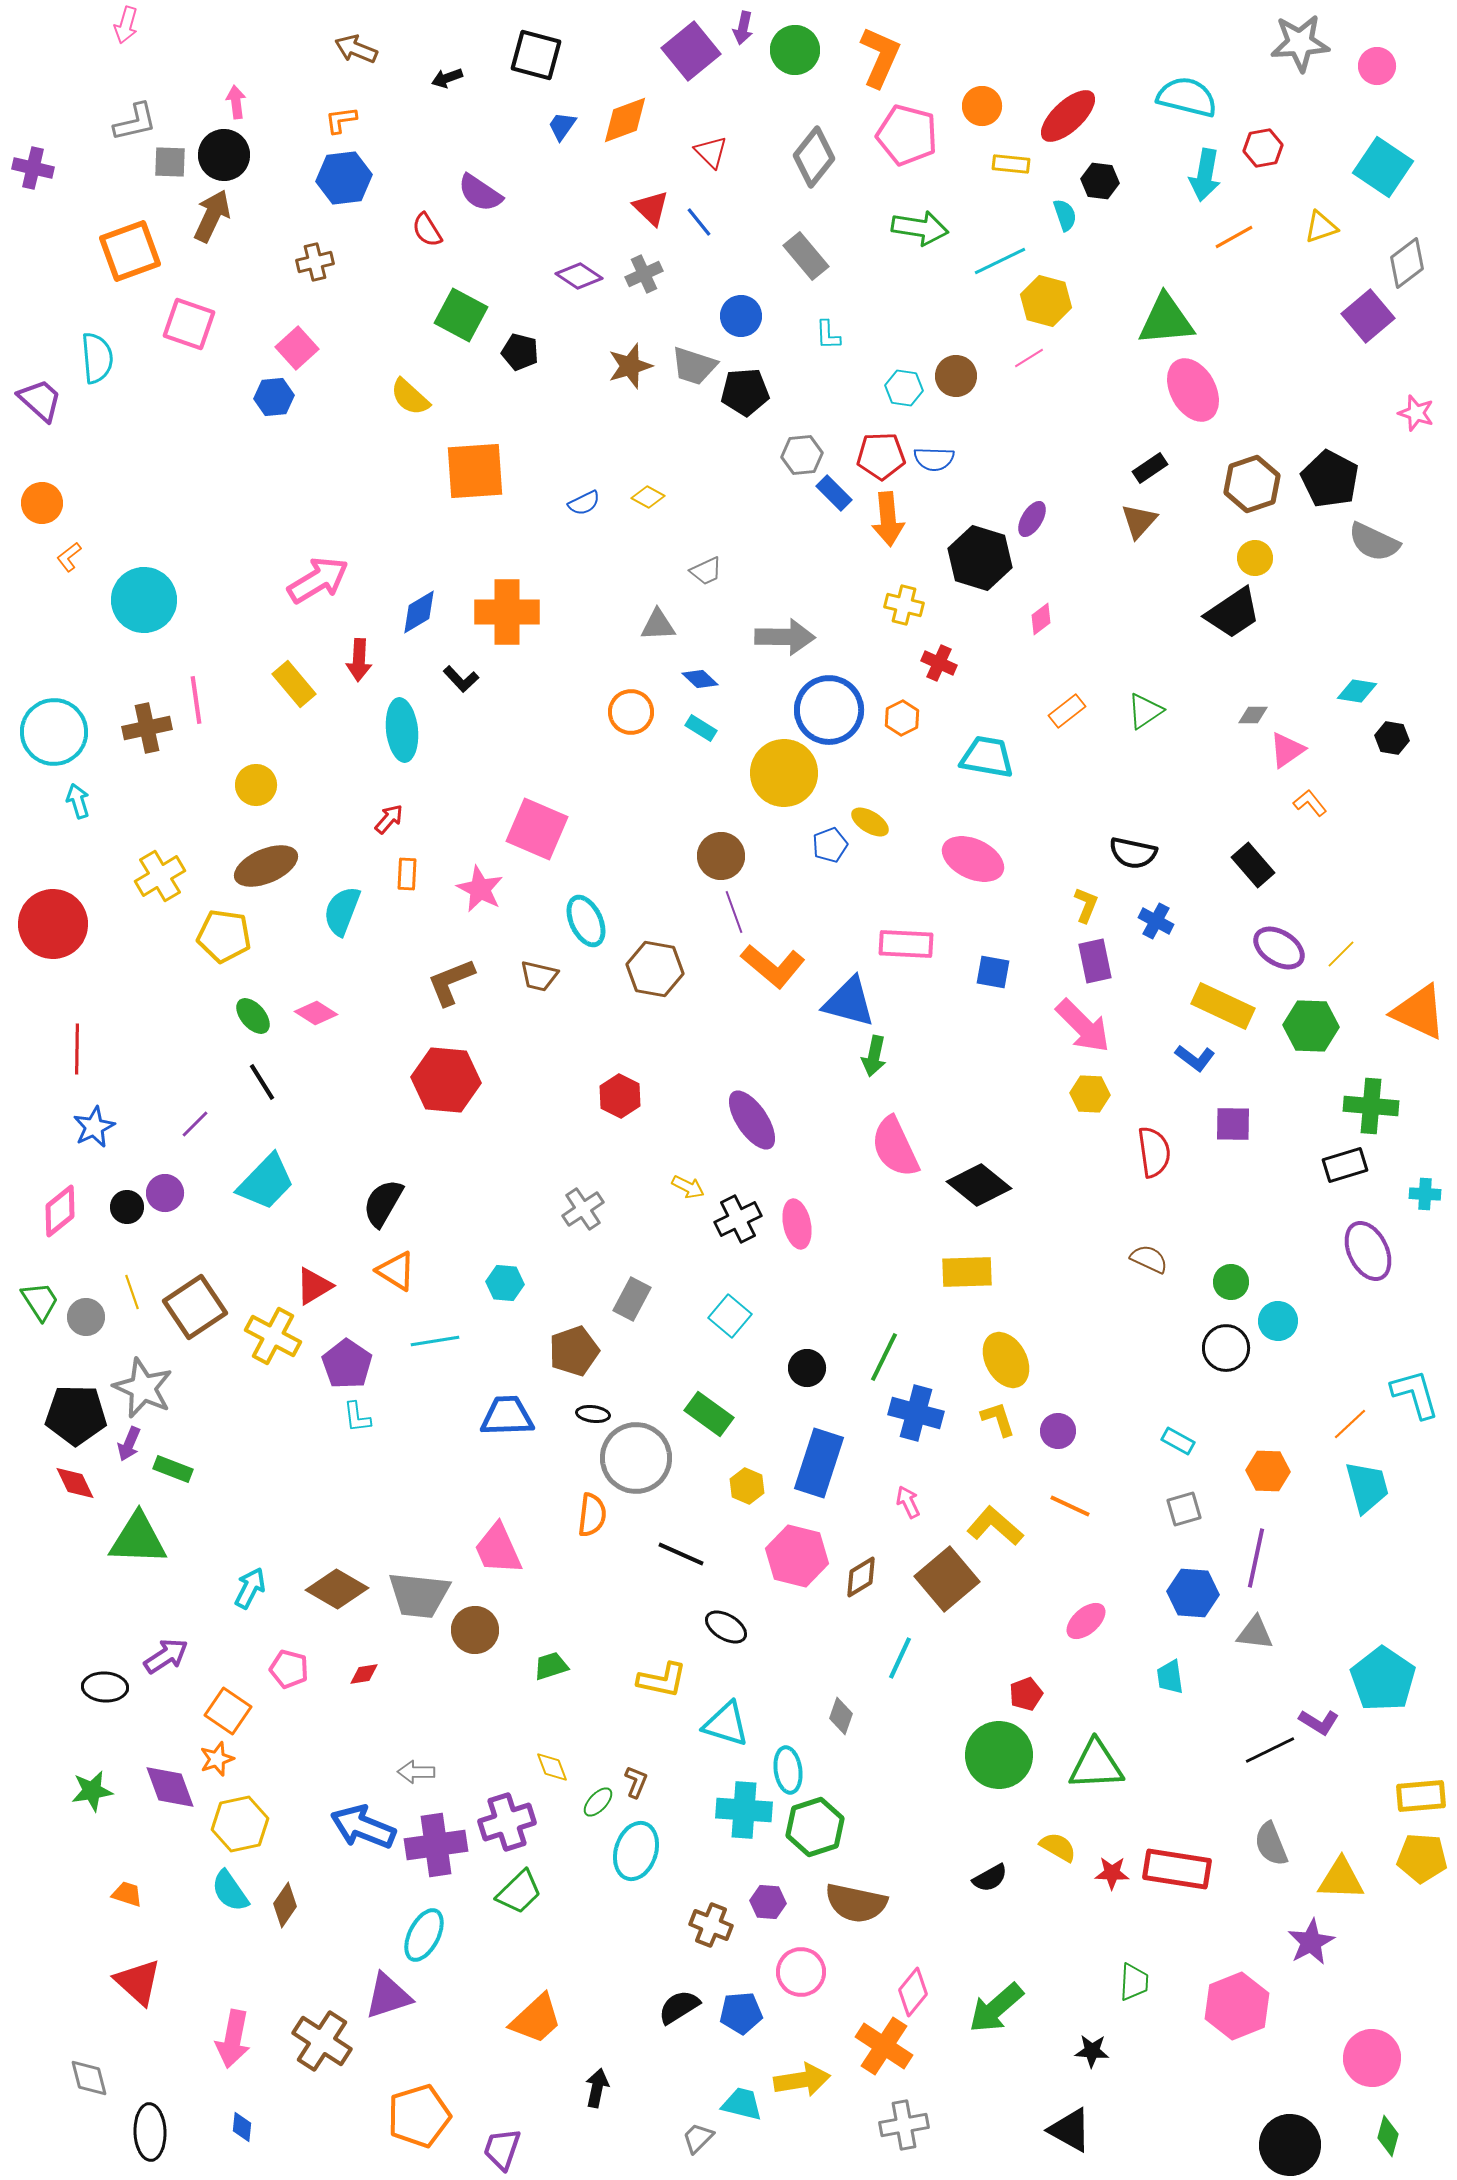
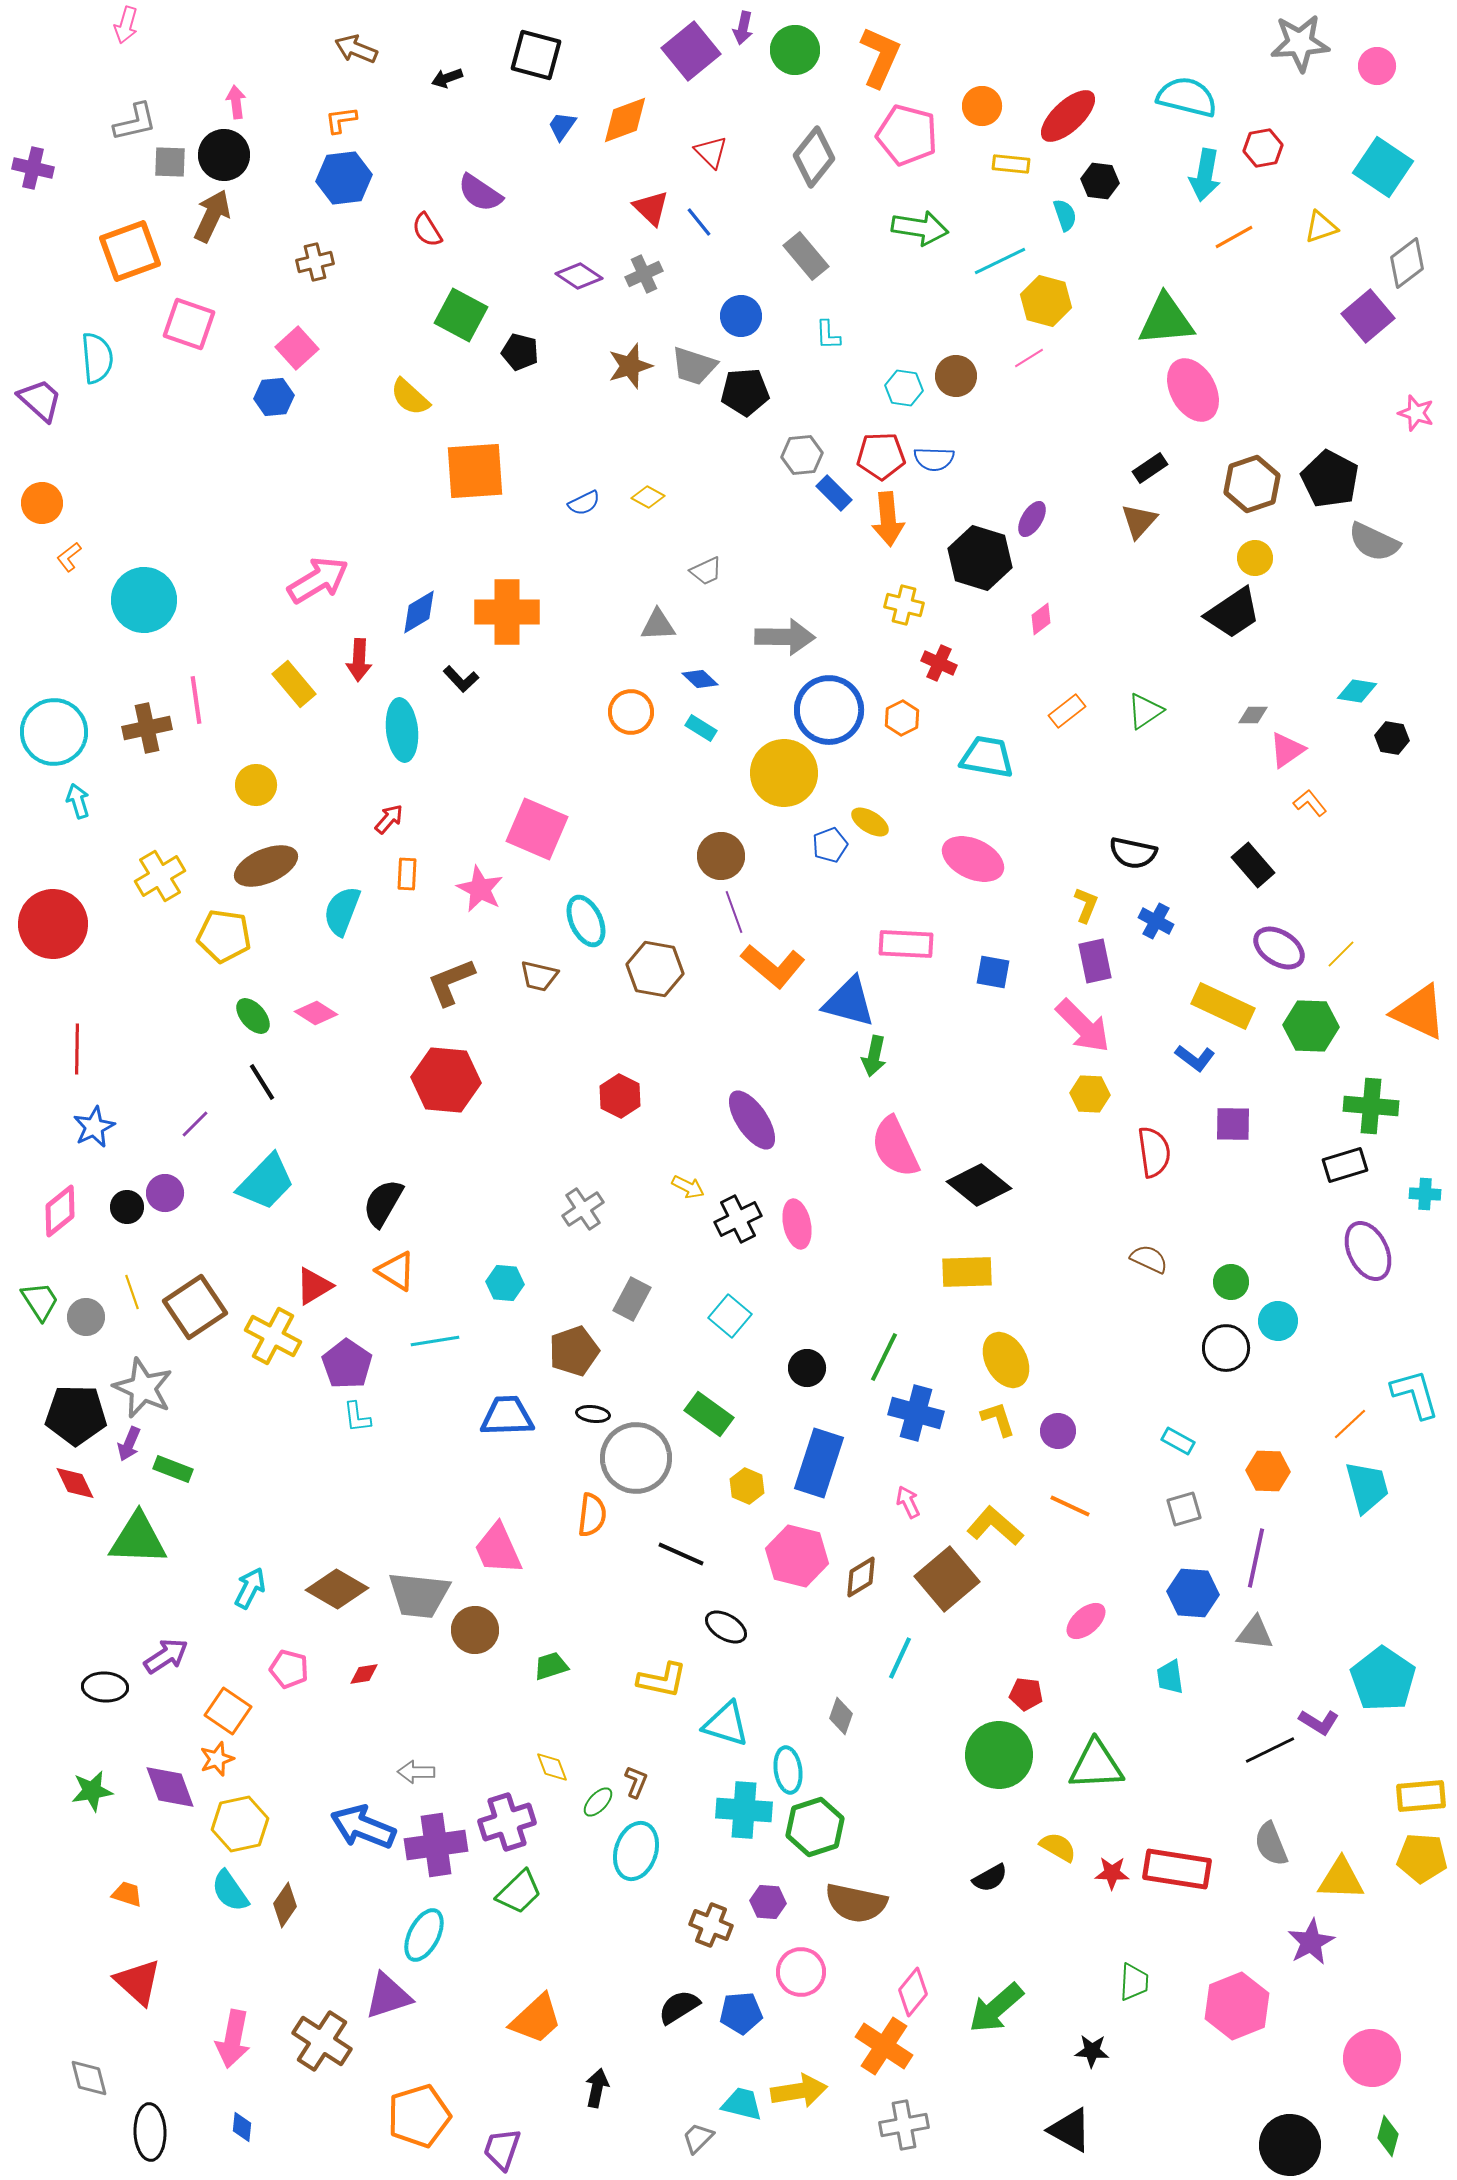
red pentagon at (1026, 1694): rotated 28 degrees clockwise
yellow arrow at (802, 2080): moved 3 px left, 11 px down
